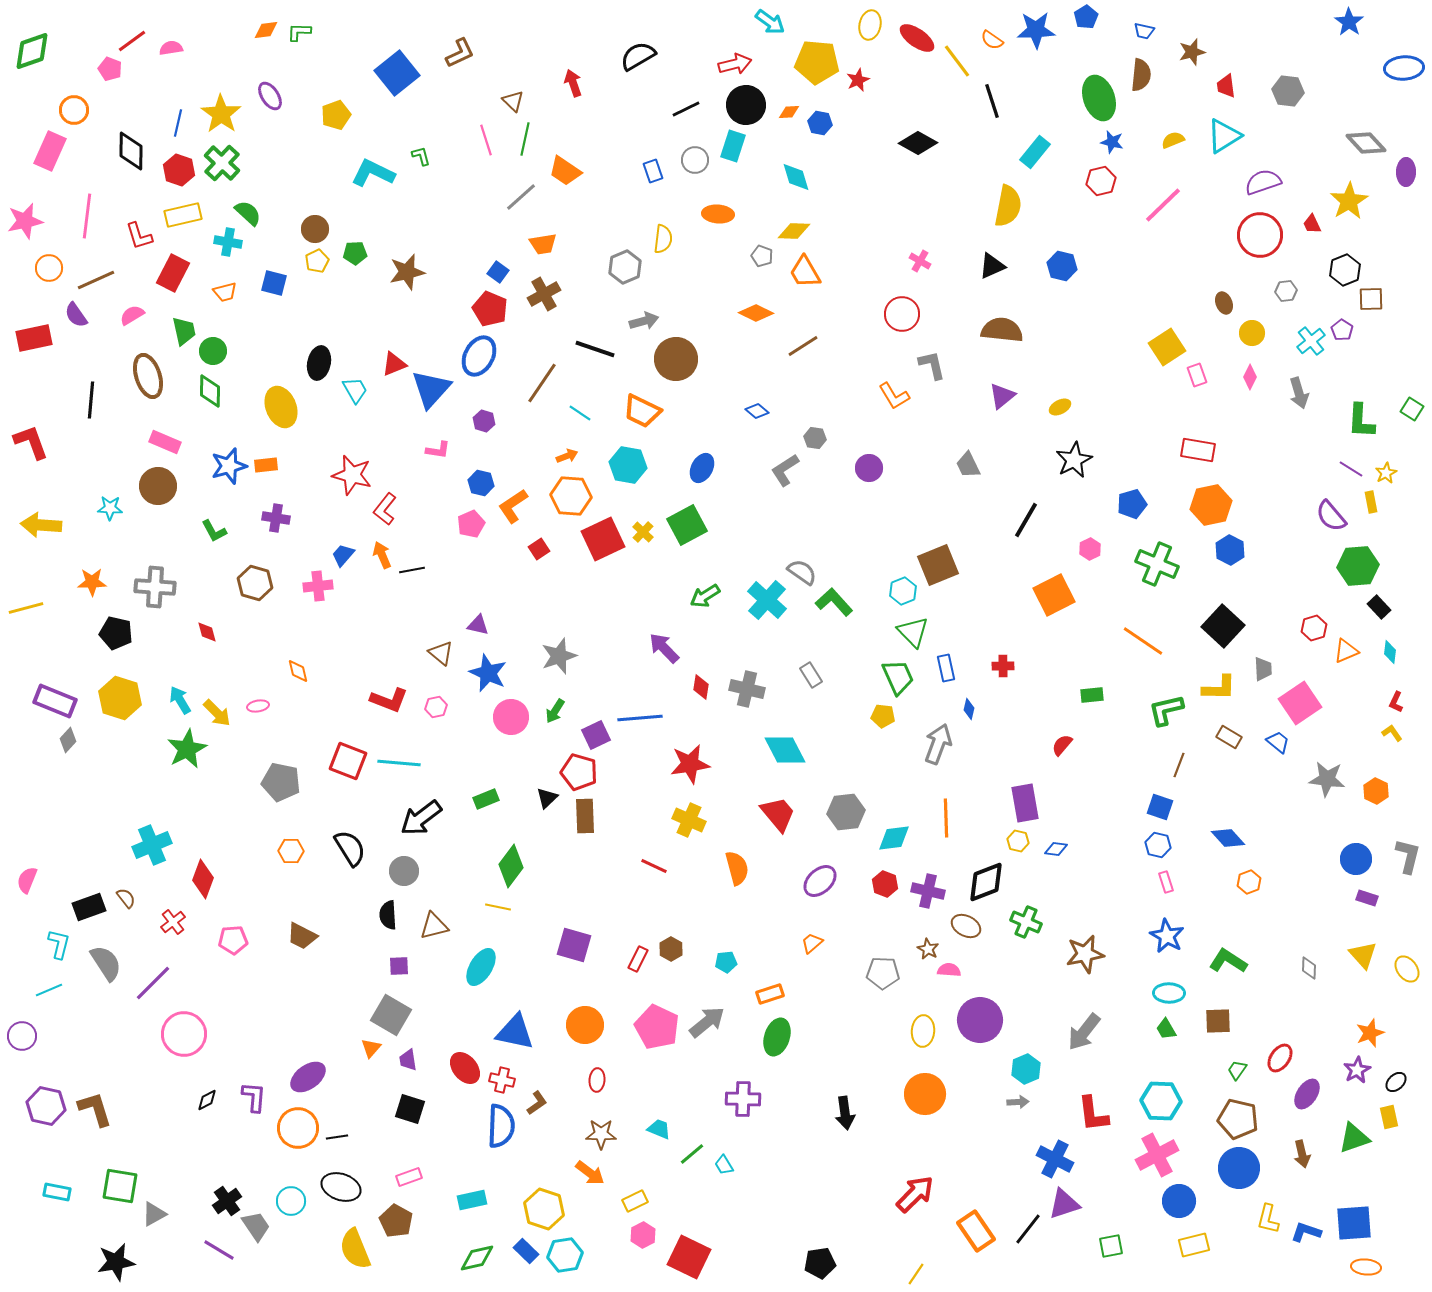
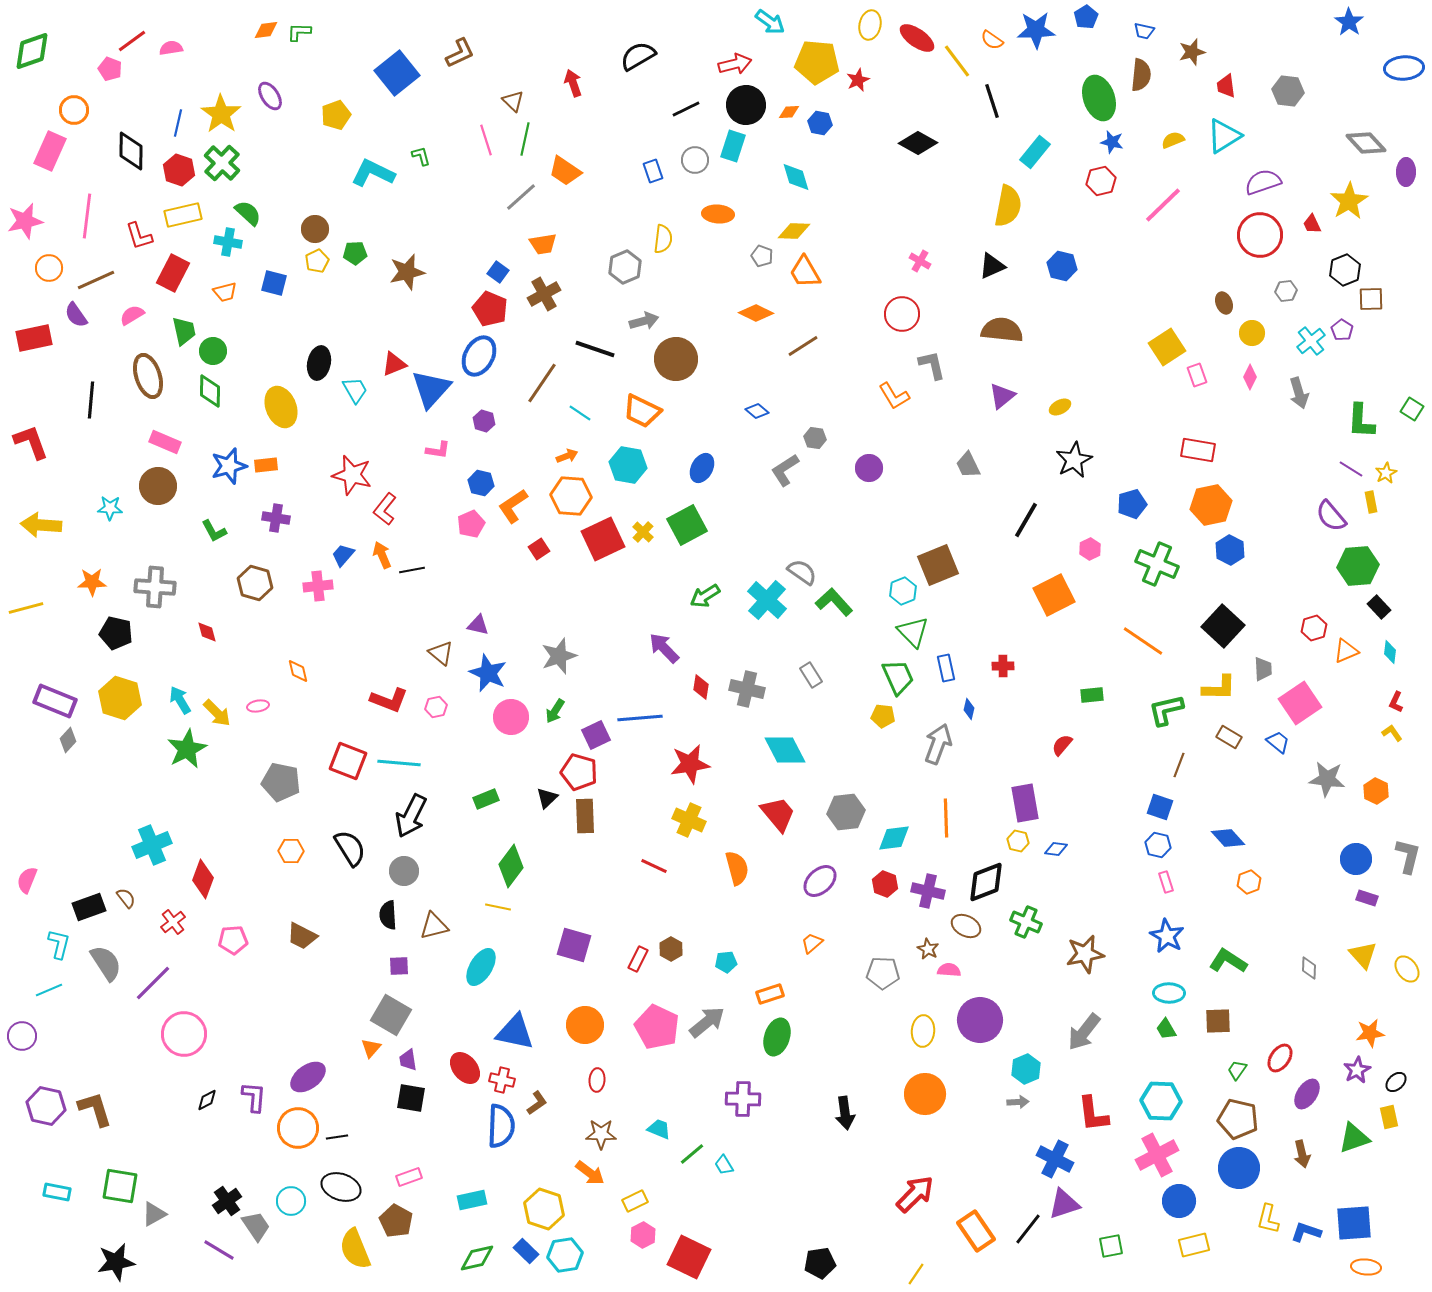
black arrow at (421, 818): moved 10 px left, 2 px up; rotated 27 degrees counterclockwise
orange star at (1370, 1033): rotated 12 degrees clockwise
black square at (410, 1109): moved 1 px right, 11 px up; rotated 8 degrees counterclockwise
